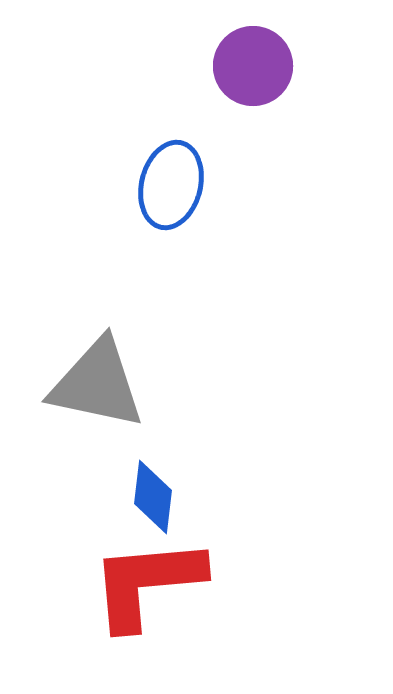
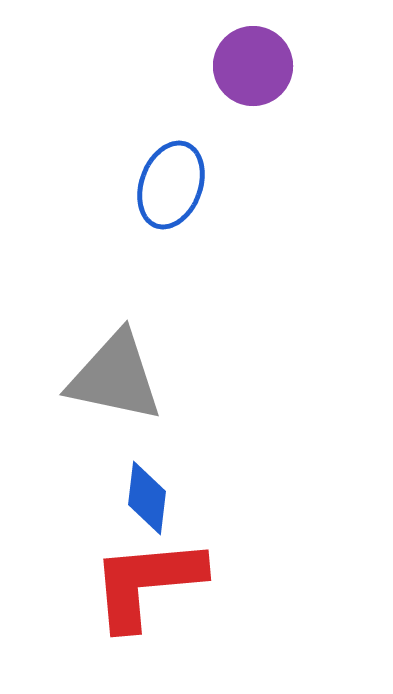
blue ellipse: rotated 6 degrees clockwise
gray triangle: moved 18 px right, 7 px up
blue diamond: moved 6 px left, 1 px down
